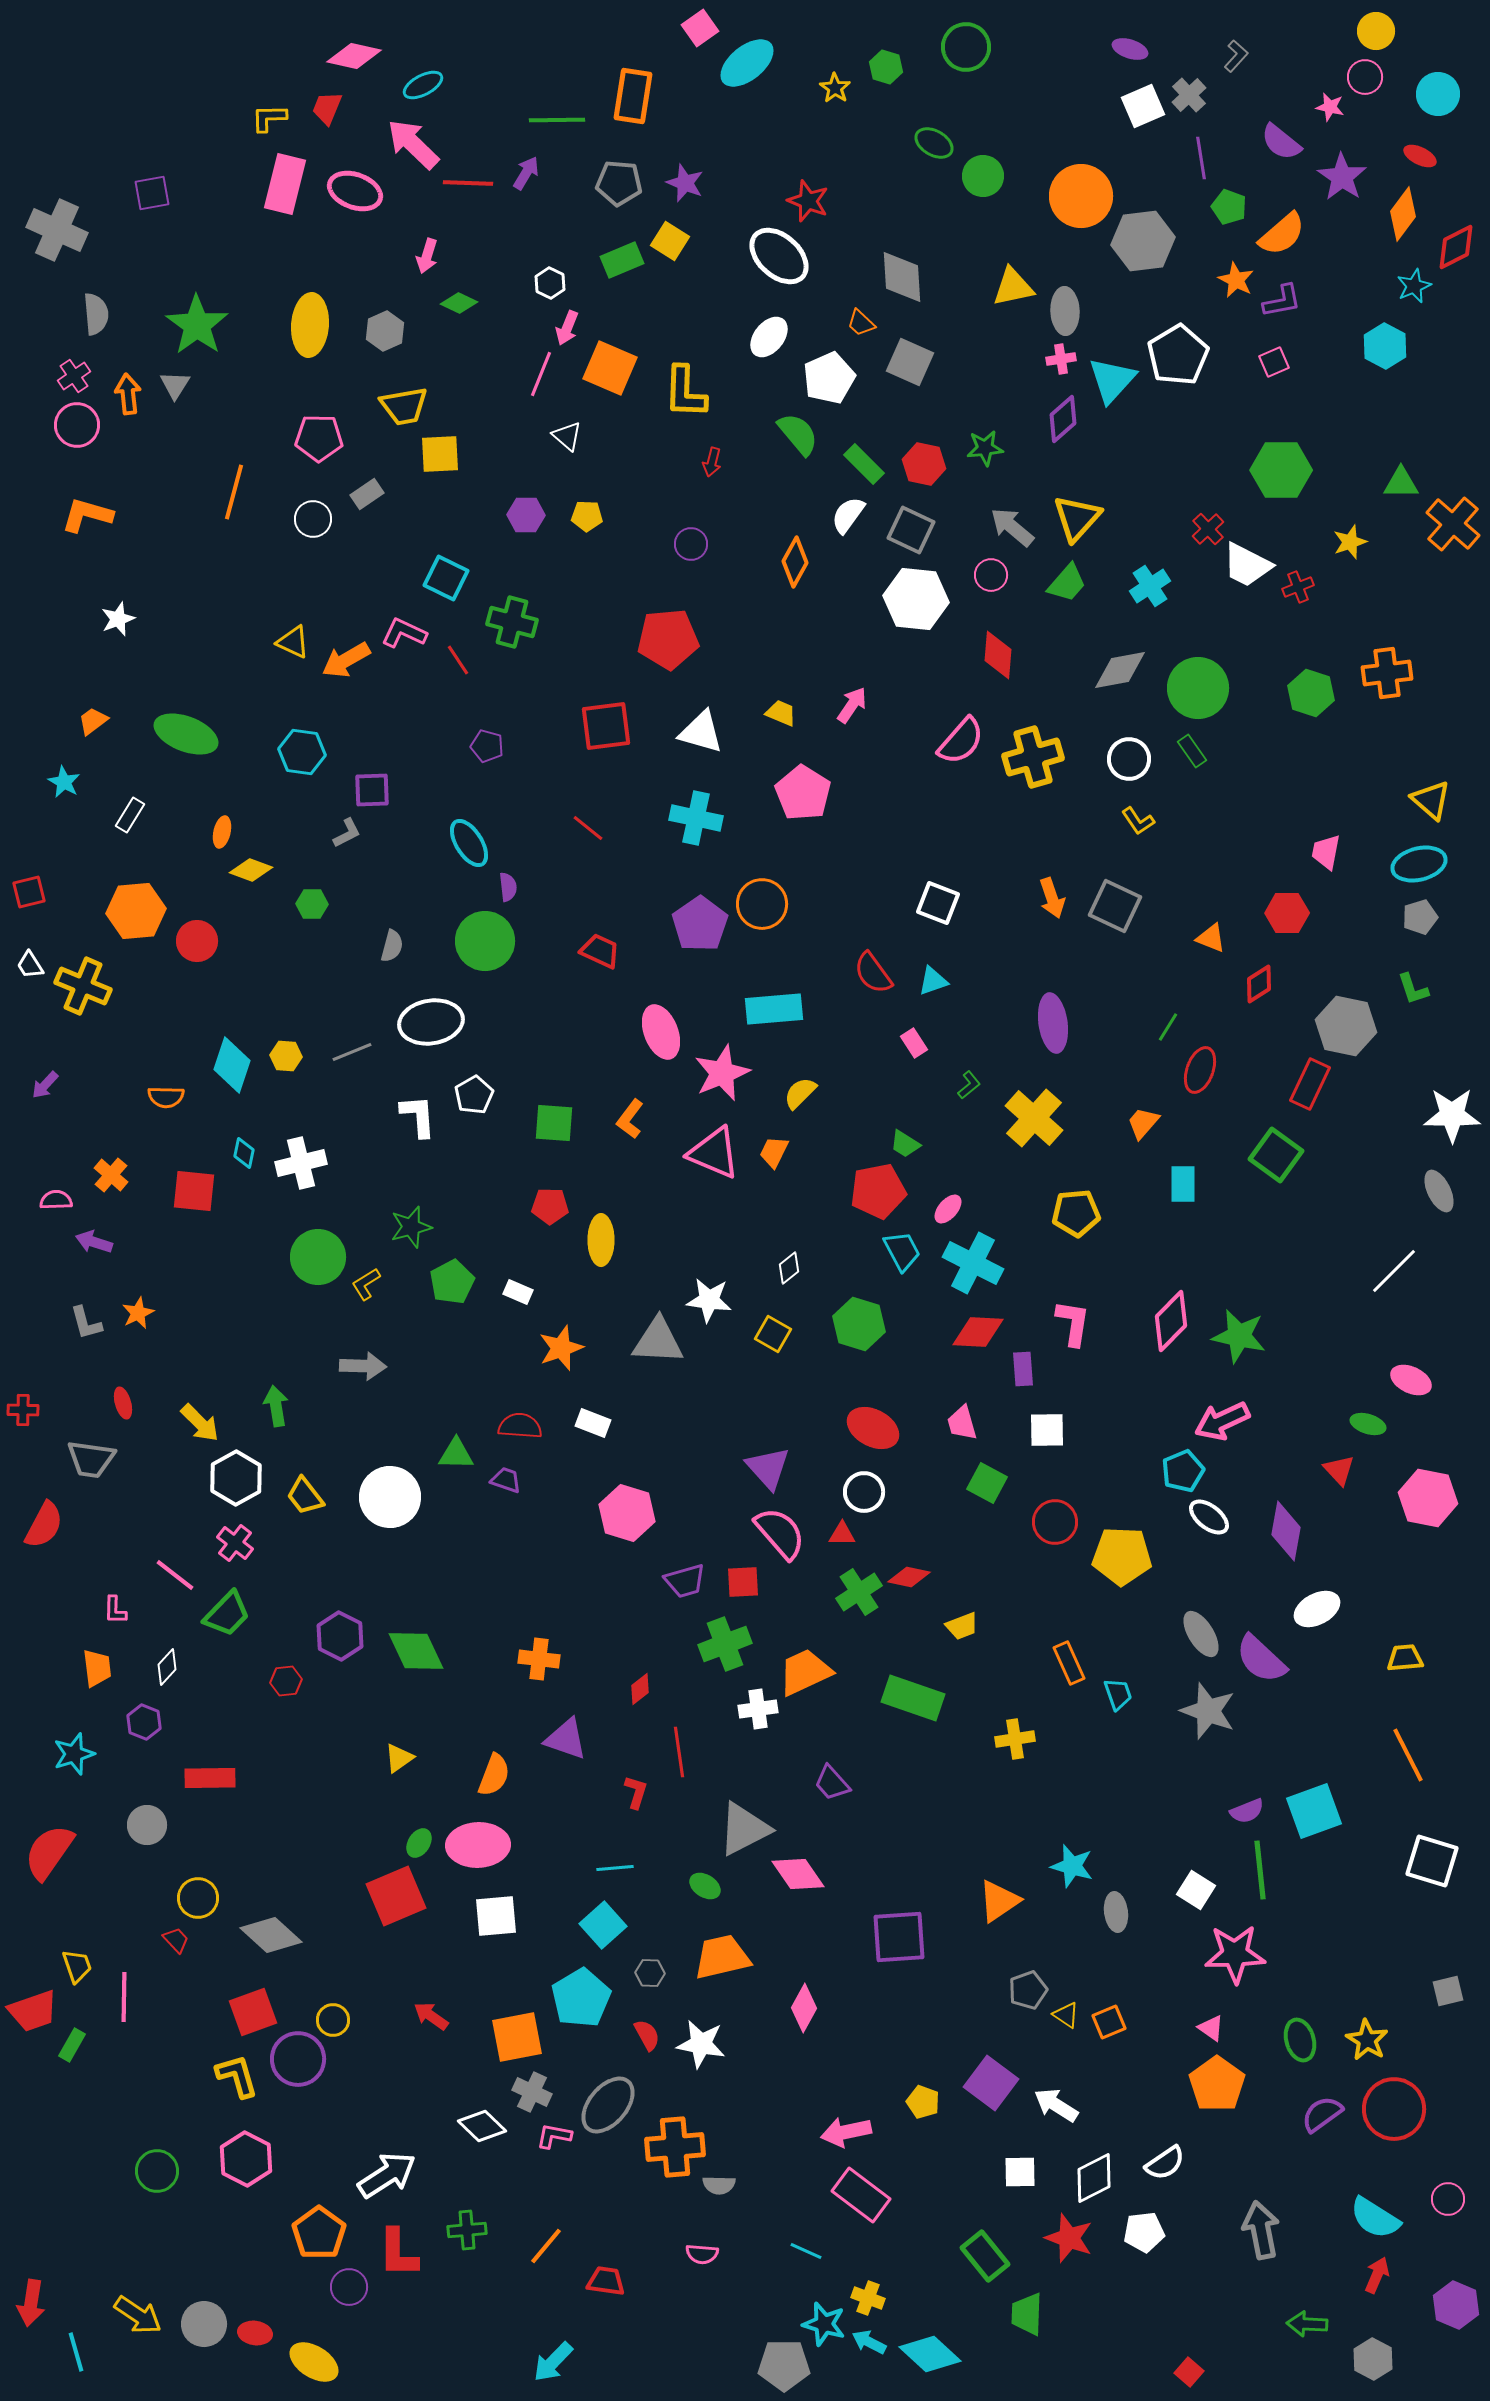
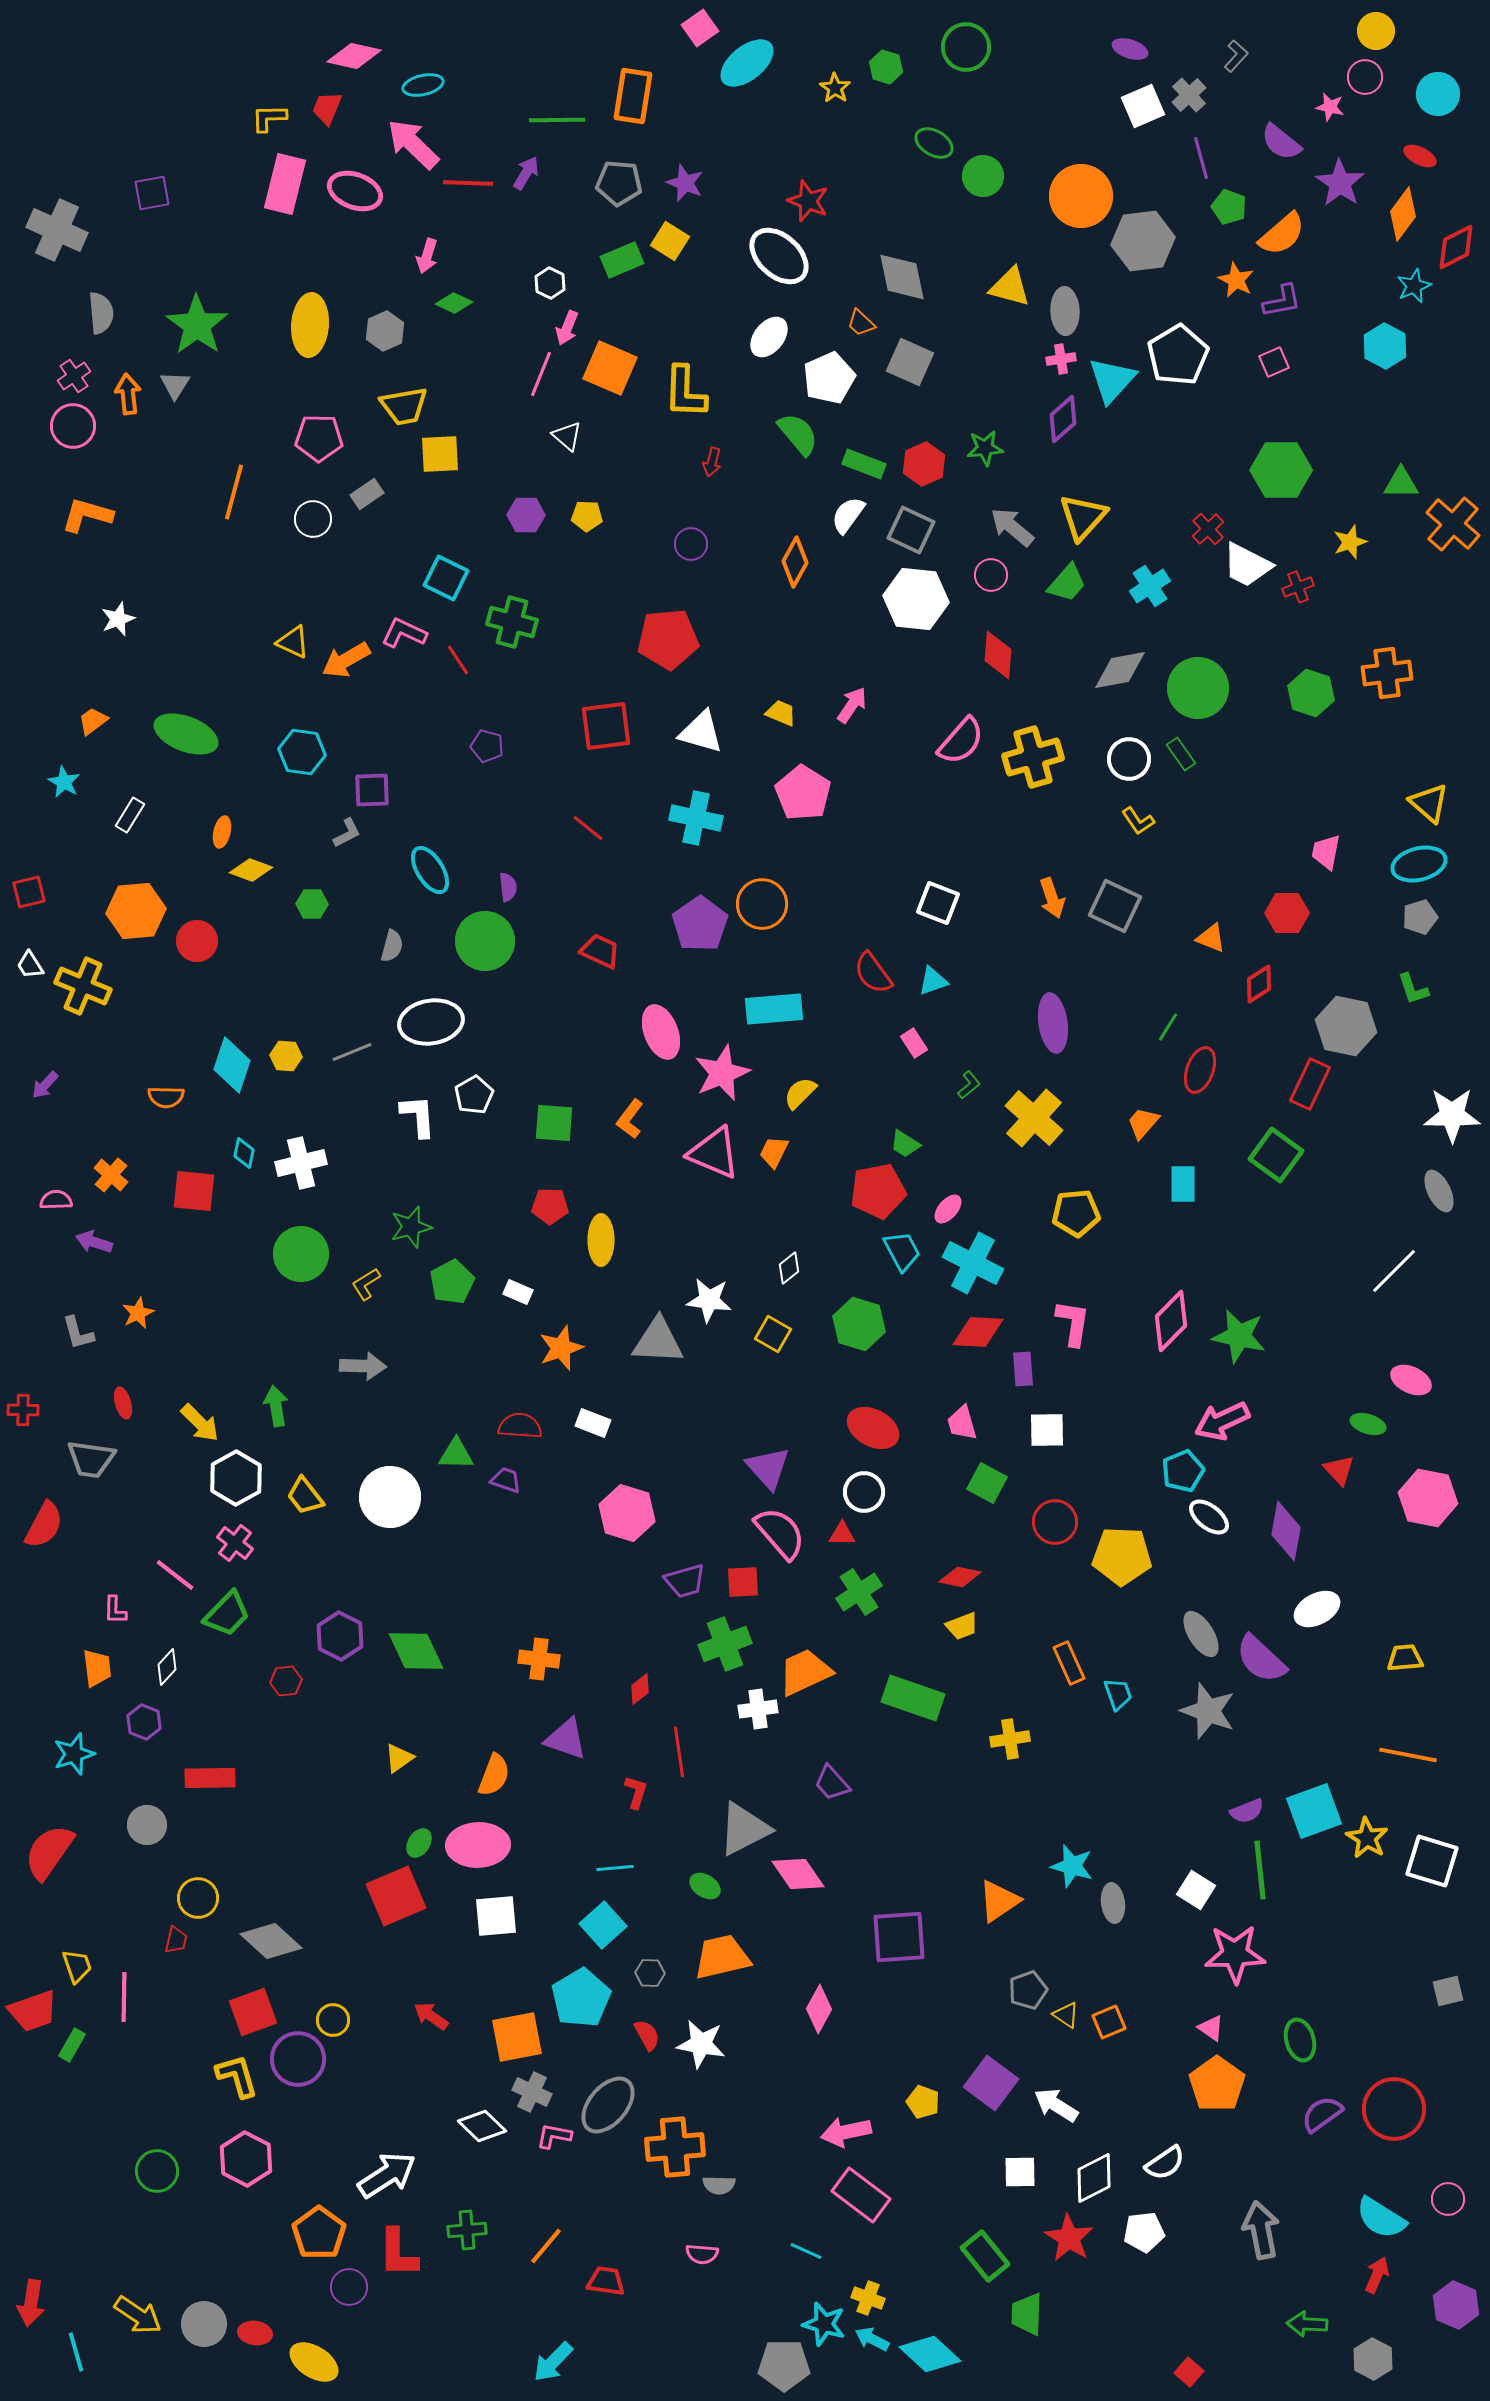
cyan ellipse at (423, 85): rotated 15 degrees clockwise
purple line at (1201, 158): rotated 6 degrees counterclockwise
purple star at (1342, 177): moved 2 px left, 6 px down
gray diamond at (902, 277): rotated 8 degrees counterclockwise
yellow triangle at (1013, 287): moved 3 px left; rotated 27 degrees clockwise
green diamond at (459, 303): moved 5 px left
gray semicircle at (96, 314): moved 5 px right, 1 px up
pink circle at (77, 425): moved 4 px left, 1 px down
green rectangle at (864, 464): rotated 24 degrees counterclockwise
red hexagon at (924, 464): rotated 24 degrees clockwise
yellow triangle at (1077, 518): moved 6 px right, 1 px up
green rectangle at (1192, 751): moved 11 px left, 3 px down
yellow triangle at (1431, 800): moved 2 px left, 3 px down
cyan ellipse at (469, 843): moved 39 px left, 27 px down
green circle at (318, 1257): moved 17 px left, 3 px up
gray L-shape at (86, 1323): moved 8 px left, 10 px down
red diamond at (909, 1577): moved 51 px right
yellow cross at (1015, 1739): moved 5 px left
orange line at (1408, 1755): rotated 52 degrees counterclockwise
gray ellipse at (1116, 1912): moved 3 px left, 9 px up
gray diamond at (271, 1935): moved 6 px down
red trapezoid at (176, 1940): rotated 56 degrees clockwise
pink diamond at (804, 2008): moved 15 px right, 1 px down
yellow star at (1367, 2040): moved 202 px up
cyan semicircle at (1375, 2218): moved 6 px right
red star at (1069, 2238): rotated 12 degrees clockwise
cyan arrow at (869, 2342): moved 3 px right, 3 px up
